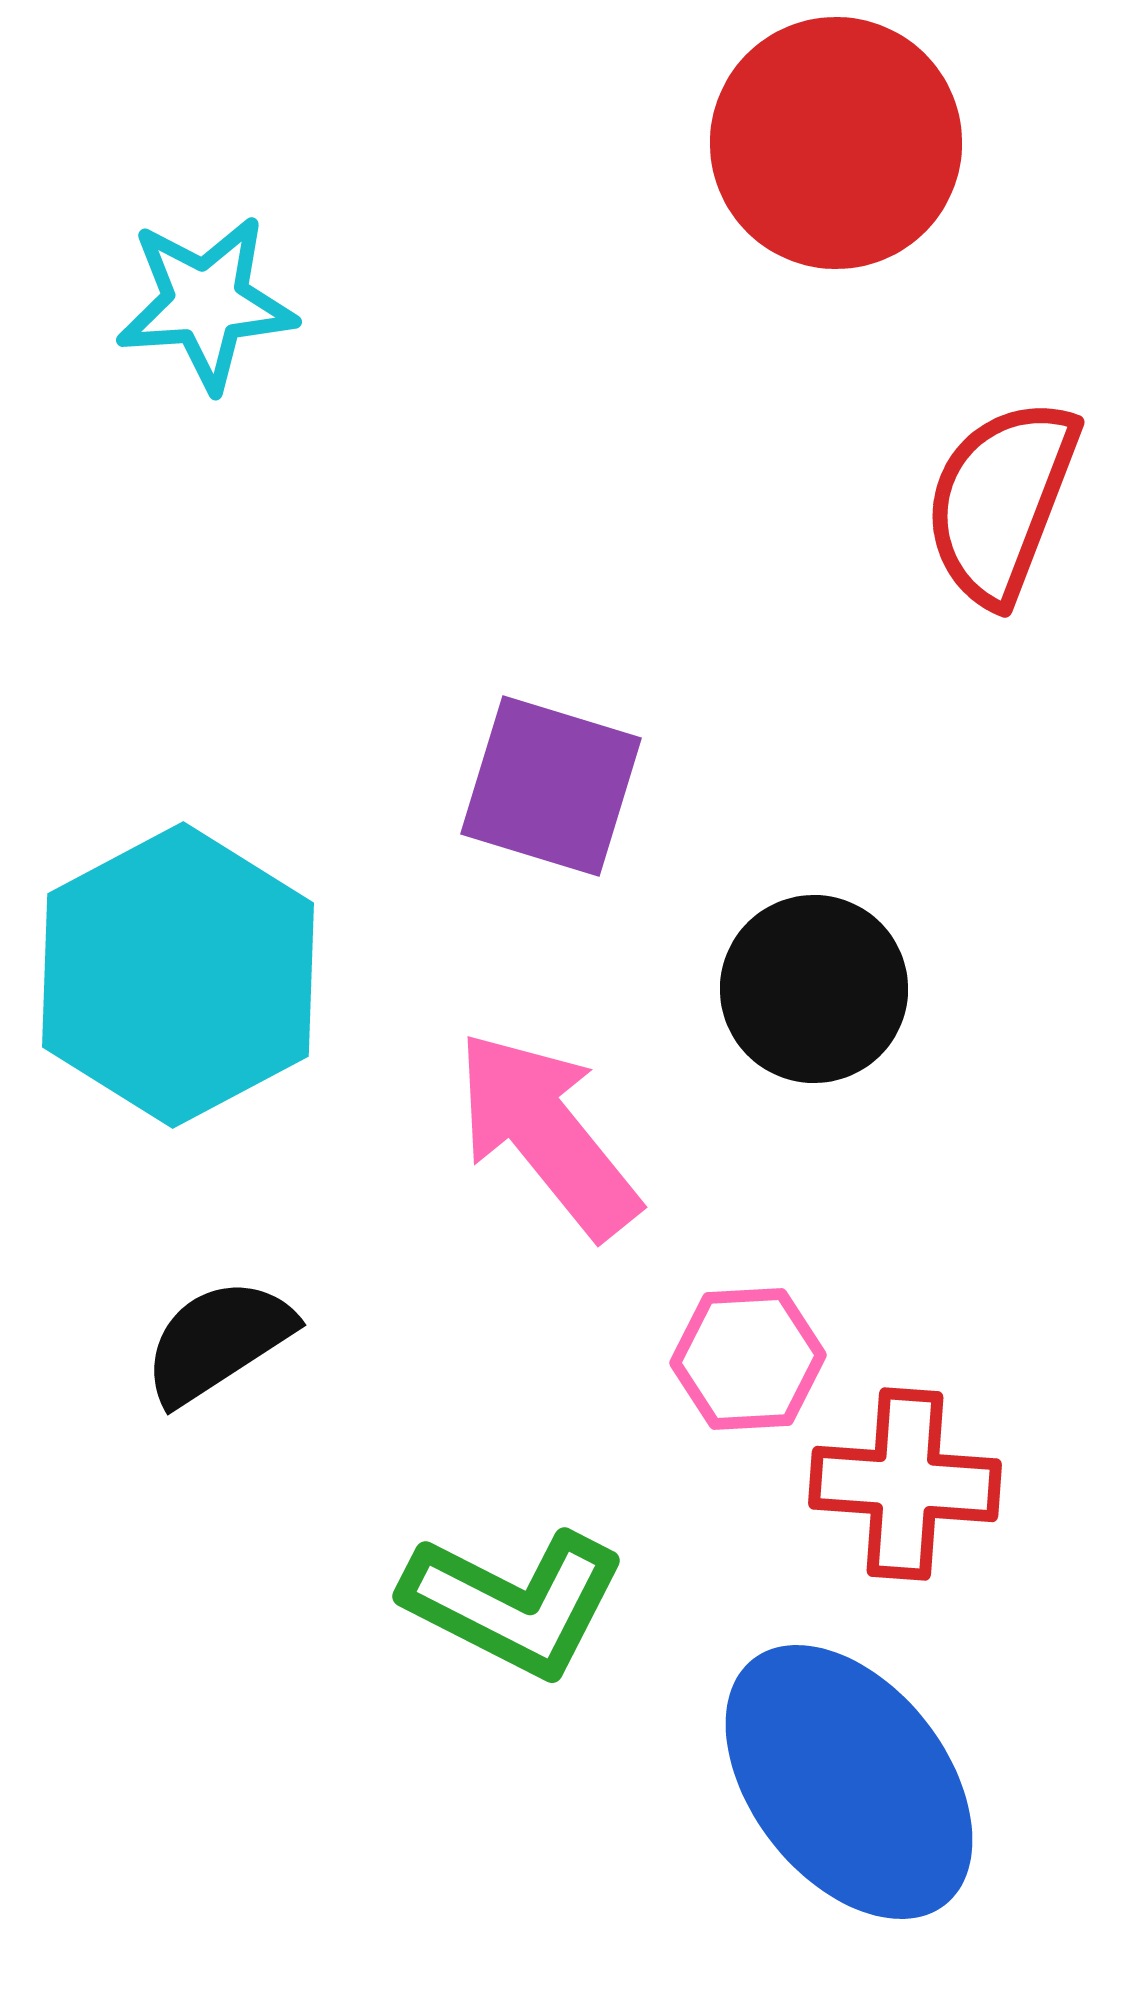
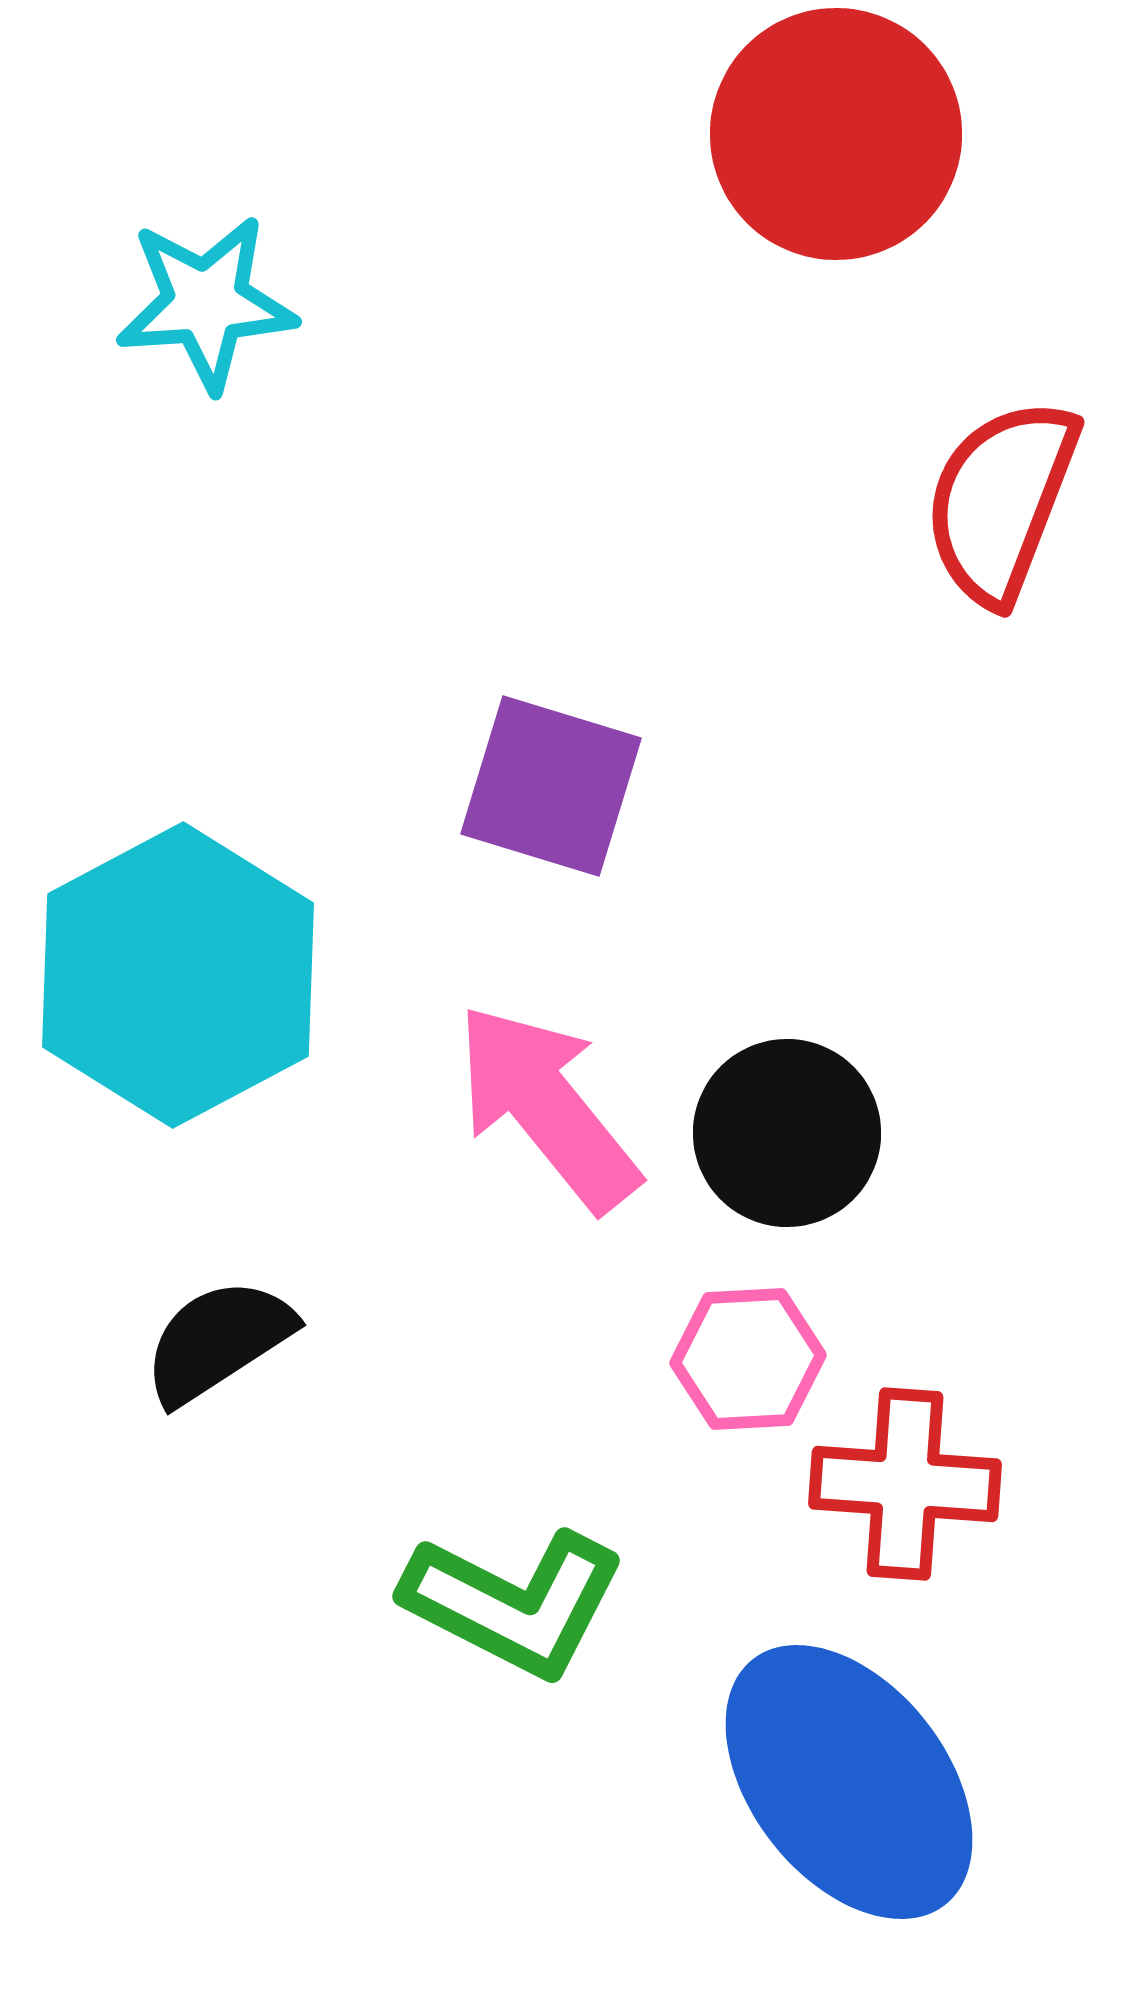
red circle: moved 9 px up
black circle: moved 27 px left, 144 px down
pink arrow: moved 27 px up
